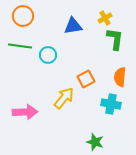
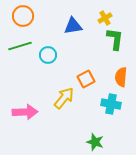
green line: rotated 25 degrees counterclockwise
orange semicircle: moved 1 px right
